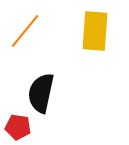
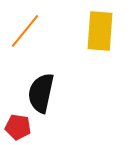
yellow rectangle: moved 5 px right
